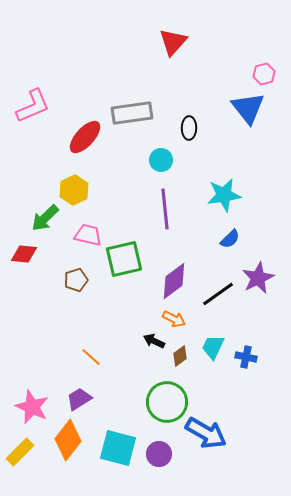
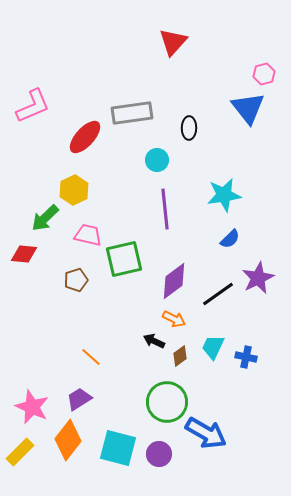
cyan circle: moved 4 px left
